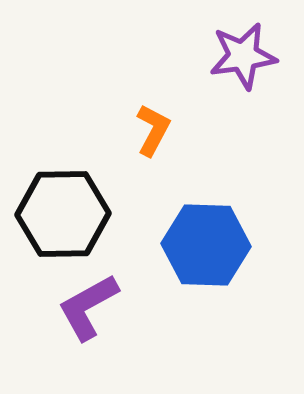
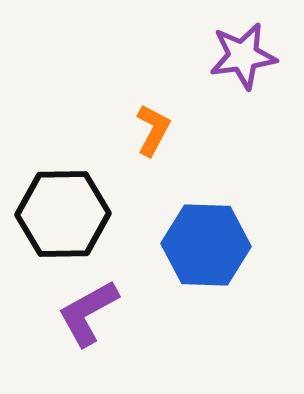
purple L-shape: moved 6 px down
